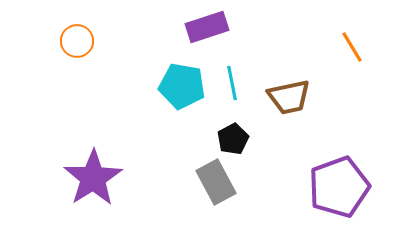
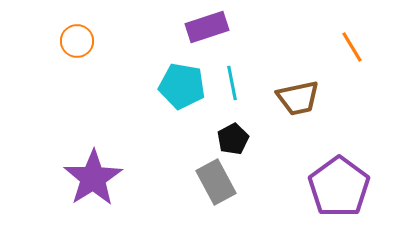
brown trapezoid: moved 9 px right, 1 px down
purple pentagon: rotated 16 degrees counterclockwise
